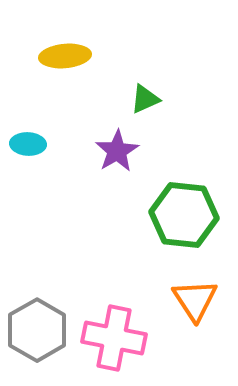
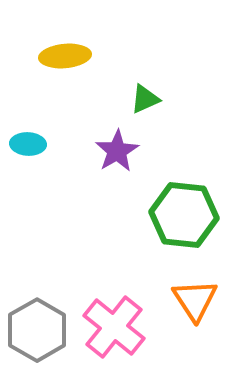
pink cross: moved 11 px up; rotated 28 degrees clockwise
